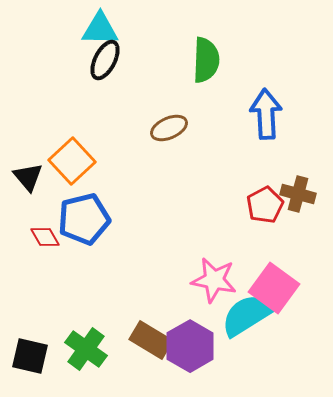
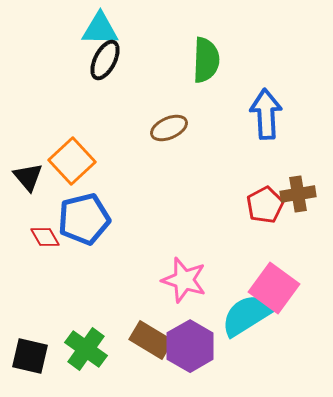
brown cross: rotated 24 degrees counterclockwise
pink star: moved 30 px left; rotated 6 degrees clockwise
